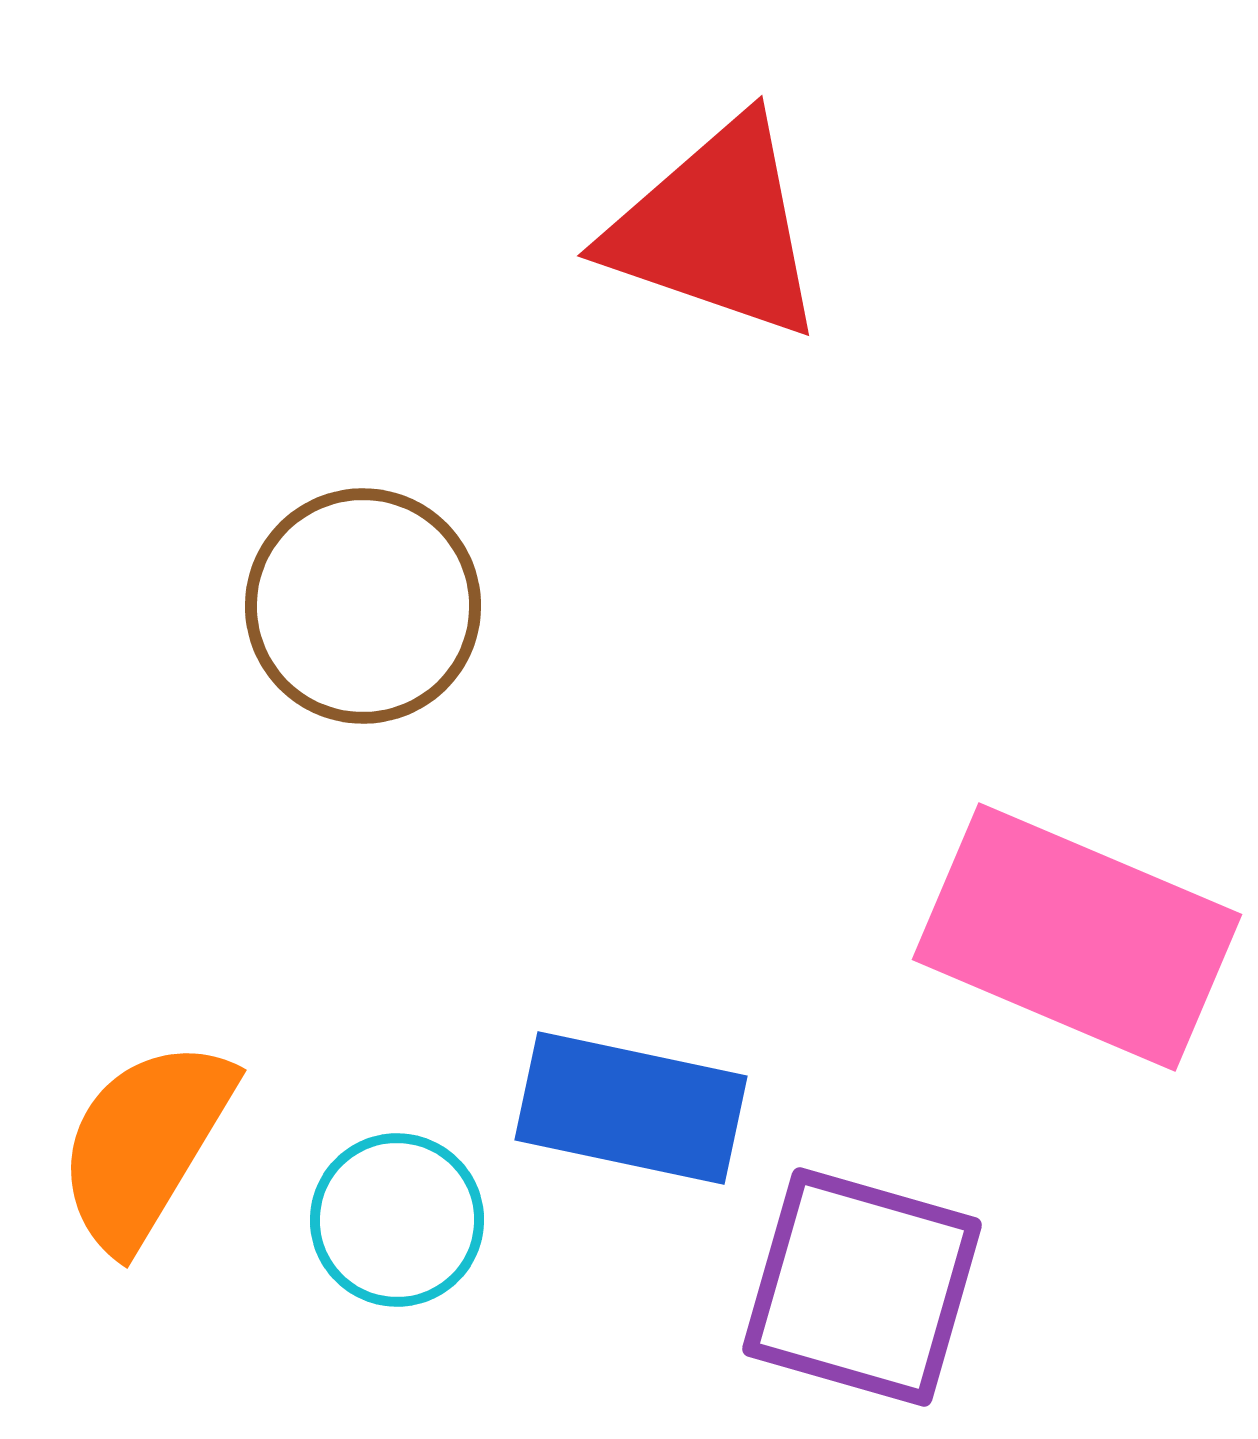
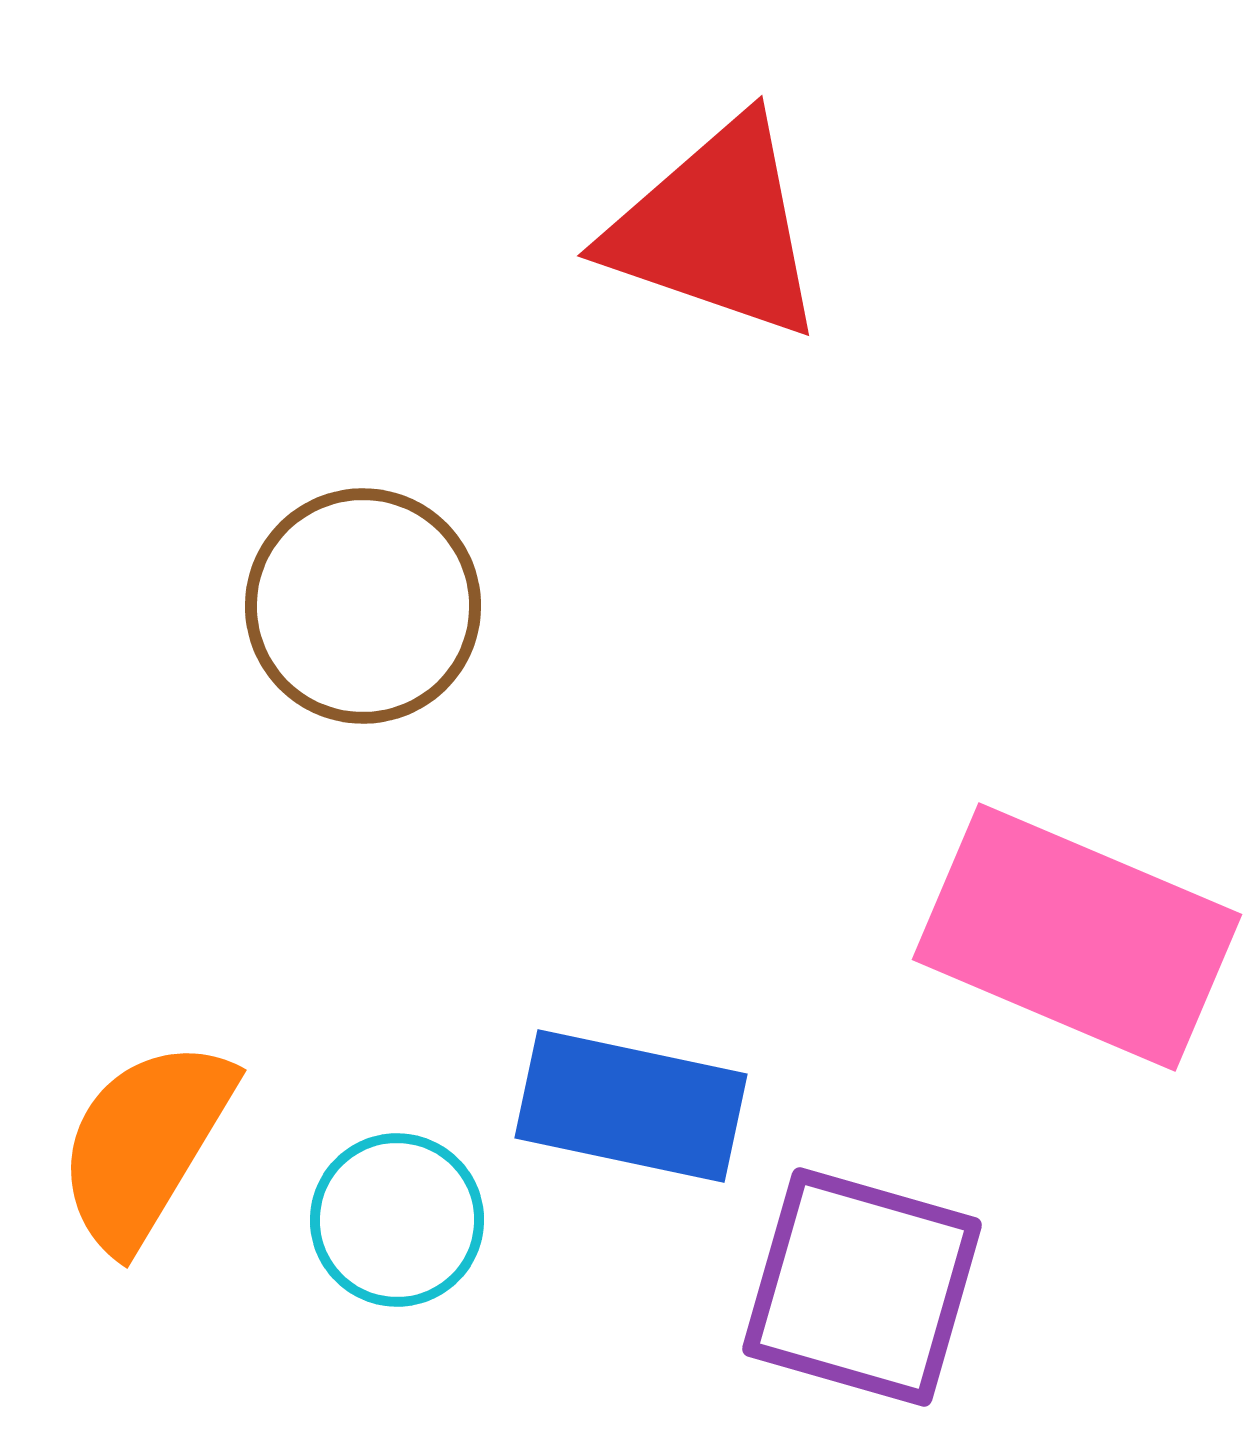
blue rectangle: moved 2 px up
